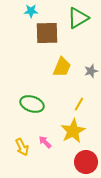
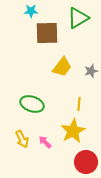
yellow trapezoid: rotated 15 degrees clockwise
yellow line: rotated 24 degrees counterclockwise
yellow arrow: moved 8 px up
